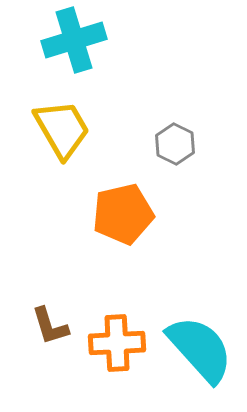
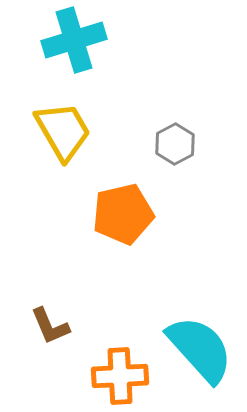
yellow trapezoid: moved 1 px right, 2 px down
gray hexagon: rotated 6 degrees clockwise
brown L-shape: rotated 6 degrees counterclockwise
orange cross: moved 3 px right, 33 px down
